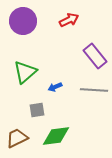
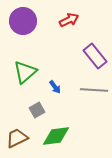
blue arrow: rotated 104 degrees counterclockwise
gray square: rotated 21 degrees counterclockwise
